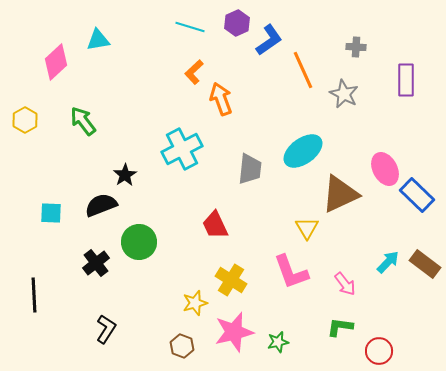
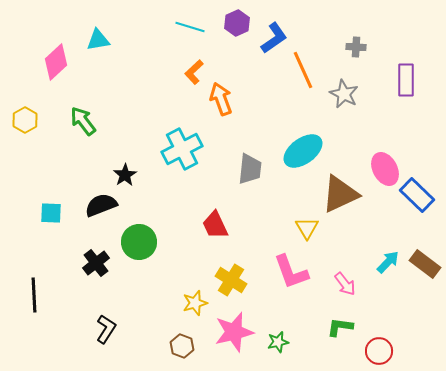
blue L-shape: moved 5 px right, 2 px up
